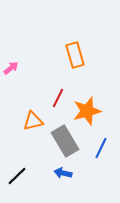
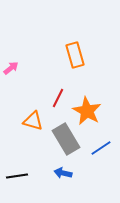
orange star: rotated 28 degrees counterclockwise
orange triangle: rotated 30 degrees clockwise
gray rectangle: moved 1 px right, 2 px up
blue line: rotated 30 degrees clockwise
black line: rotated 35 degrees clockwise
